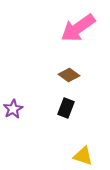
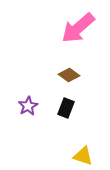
pink arrow: rotated 6 degrees counterclockwise
purple star: moved 15 px right, 3 px up
